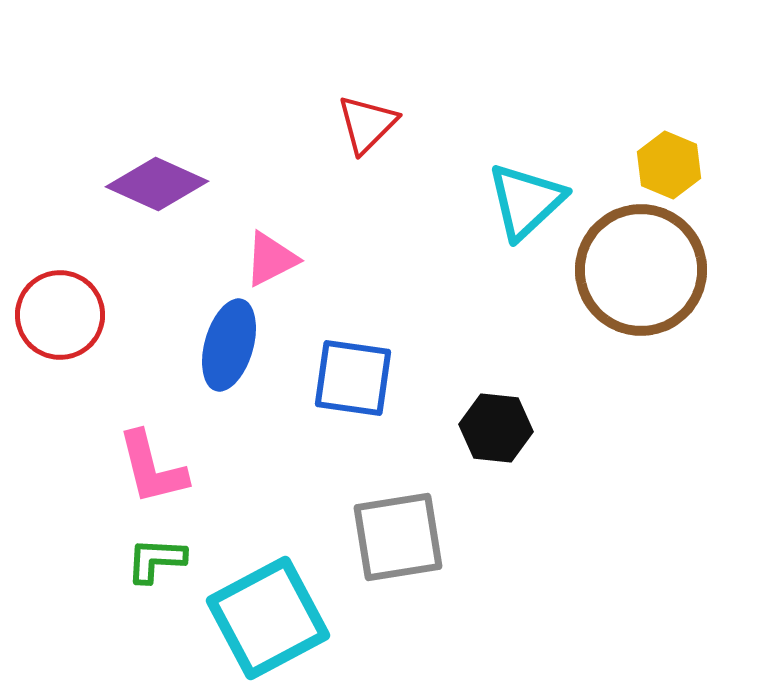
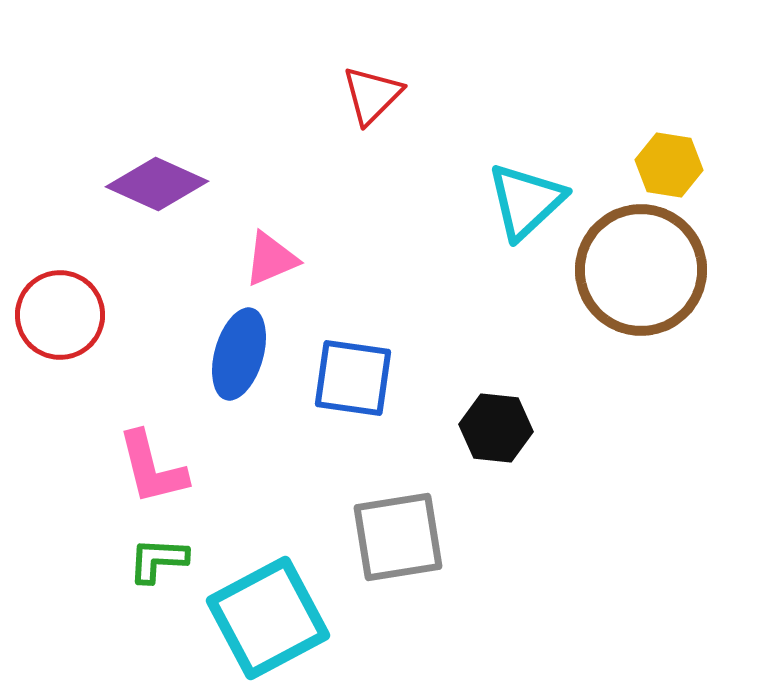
red triangle: moved 5 px right, 29 px up
yellow hexagon: rotated 14 degrees counterclockwise
pink triangle: rotated 4 degrees clockwise
blue ellipse: moved 10 px right, 9 px down
green L-shape: moved 2 px right
